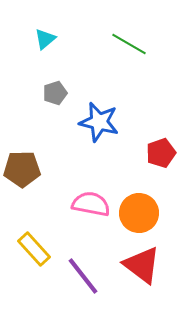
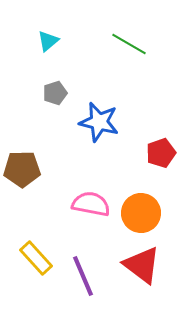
cyan triangle: moved 3 px right, 2 px down
orange circle: moved 2 px right
yellow rectangle: moved 2 px right, 9 px down
purple line: rotated 15 degrees clockwise
